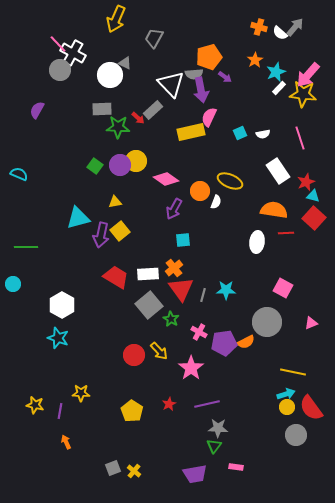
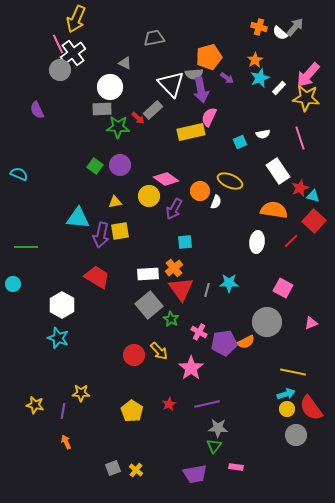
yellow arrow at (116, 19): moved 40 px left
gray trapezoid at (154, 38): rotated 50 degrees clockwise
pink line at (58, 44): rotated 18 degrees clockwise
white cross at (73, 53): rotated 25 degrees clockwise
cyan star at (276, 72): moved 16 px left, 6 px down
white circle at (110, 75): moved 12 px down
purple arrow at (225, 77): moved 2 px right, 1 px down
yellow star at (303, 94): moved 3 px right, 4 px down
purple semicircle at (37, 110): rotated 54 degrees counterclockwise
cyan square at (240, 133): moved 9 px down
yellow circle at (136, 161): moved 13 px right, 35 px down
red star at (306, 182): moved 6 px left, 6 px down
cyan triangle at (78, 218): rotated 20 degrees clockwise
red square at (314, 218): moved 3 px down
yellow square at (120, 231): rotated 30 degrees clockwise
red line at (286, 233): moved 5 px right, 8 px down; rotated 42 degrees counterclockwise
cyan square at (183, 240): moved 2 px right, 2 px down
red trapezoid at (116, 277): moved 19 px left
cyan star at (226, 290): moved 3 px right, 7 px up
gray line at (203, 295): moved 4 px right, 5 px up
yellow circle at (287, 407): moved 2 px down
purple line at (60, 411): moved 3 px right
yellow cross at (134, 471): moved 2 px right, 1 px up
